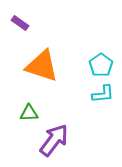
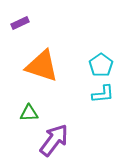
purple rectangle: rotated 60 degrees counterclockwise
